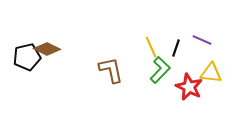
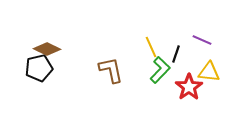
black line: moved 6 px down
black pentagon: moved 12 px right, 11 px down
yellow triangle: moved 2 px left, 1 px up
red star: rotated 12 degrees clockwise
